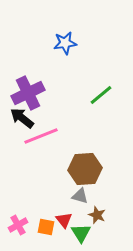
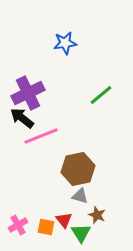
brown hexagon: moved 7 px left; rotated 8 degrees counterclockwise
